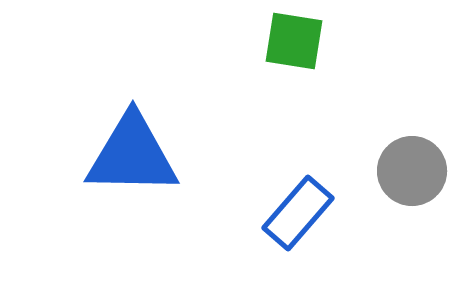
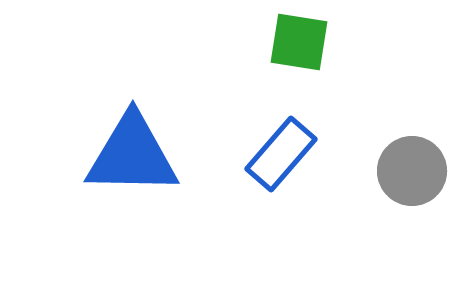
green square: moved 5 px right, 1 px down
blue rectangle: moved 17 px left, 59 px up
